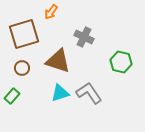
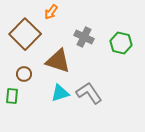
brown square: moved 1 px right; rotated 28 degrees counterclockwise
green hexagon: moved 19 px up
brown circle: moved 2 px right, 6 px down
green rectangle: rotated 35 degrees counterclockwise
